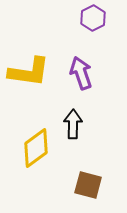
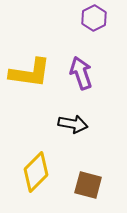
purple hexagon: moved 1 px right
yellow L-shape: moved 1 px right, 1 px down
black arrow: rotated 100 degrees clockwise
yellow diamond: moved 24 px down; rotated 9 degrees counterclockwise
